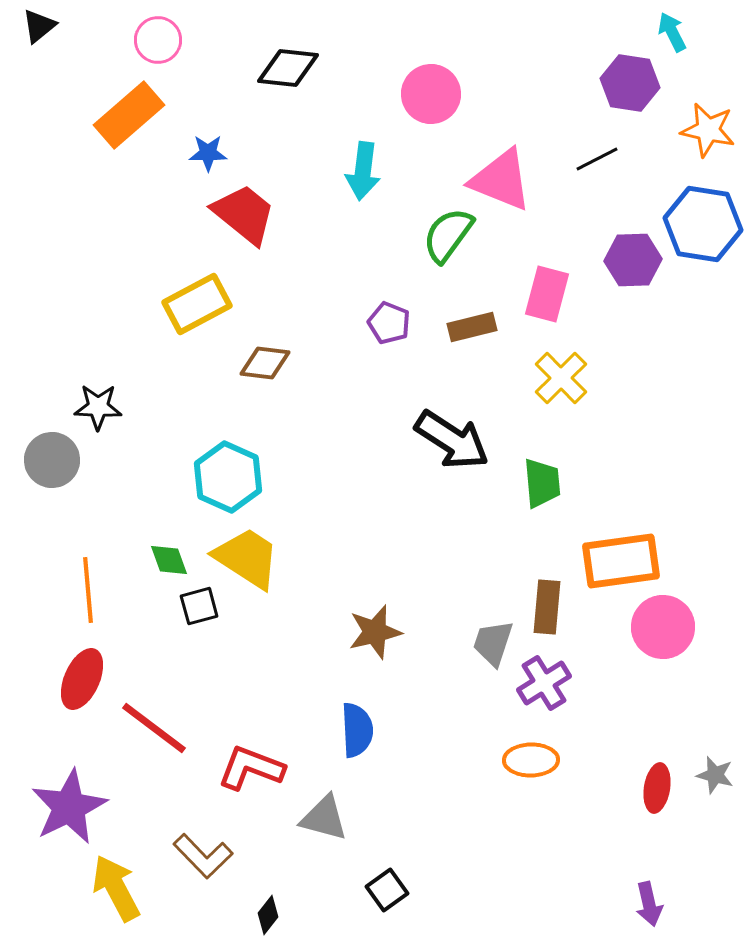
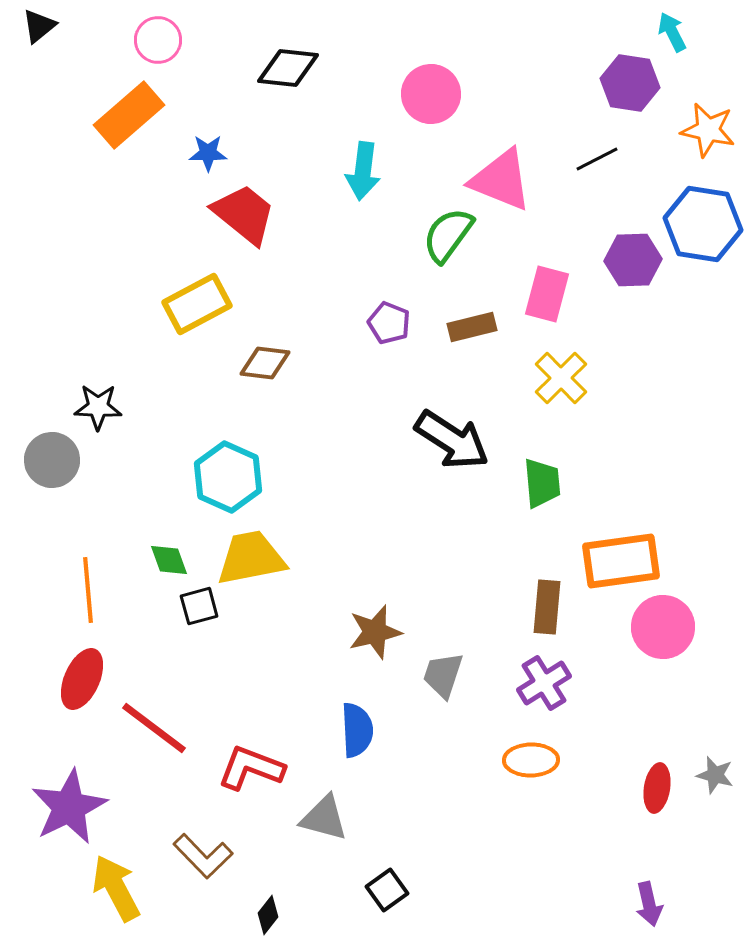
yellow trapezoid at (247, 558): moved 4 px right; rotated 44 degrees counterclockwise
gray trapezoid at (493, 643): moved 50 px left, 32 px down
